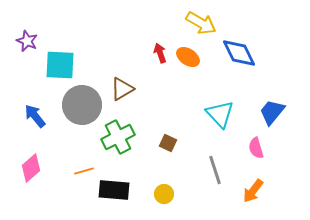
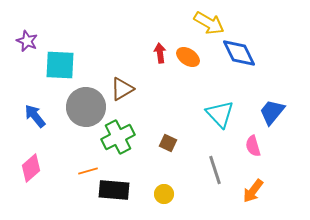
yellow arrow: moved 8 px right
red arrow: rotated 12 degrees clockwise
gray circle: moved 4 px right, 2 px down
pink semicircle: moved 3 px left, 2 px up
orange line: moved 4 px right
